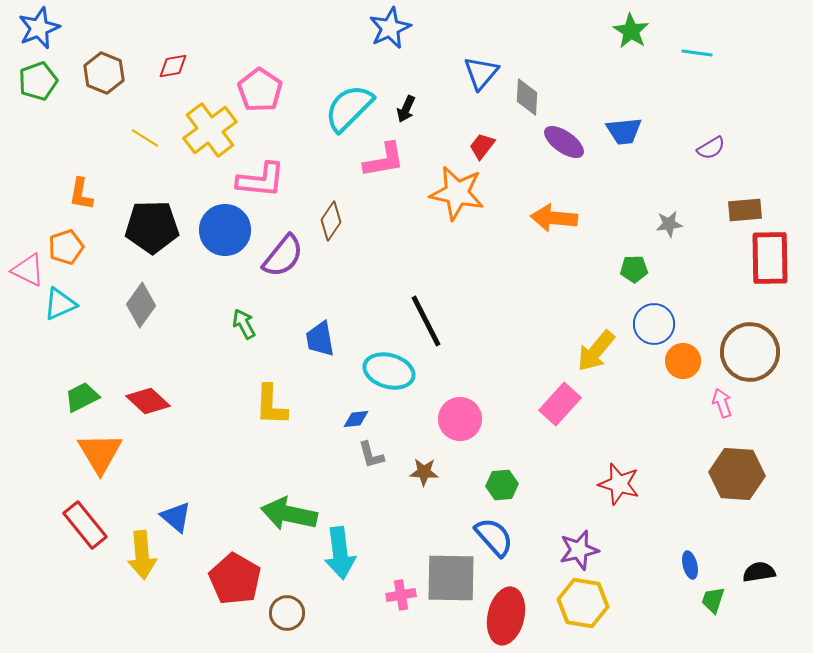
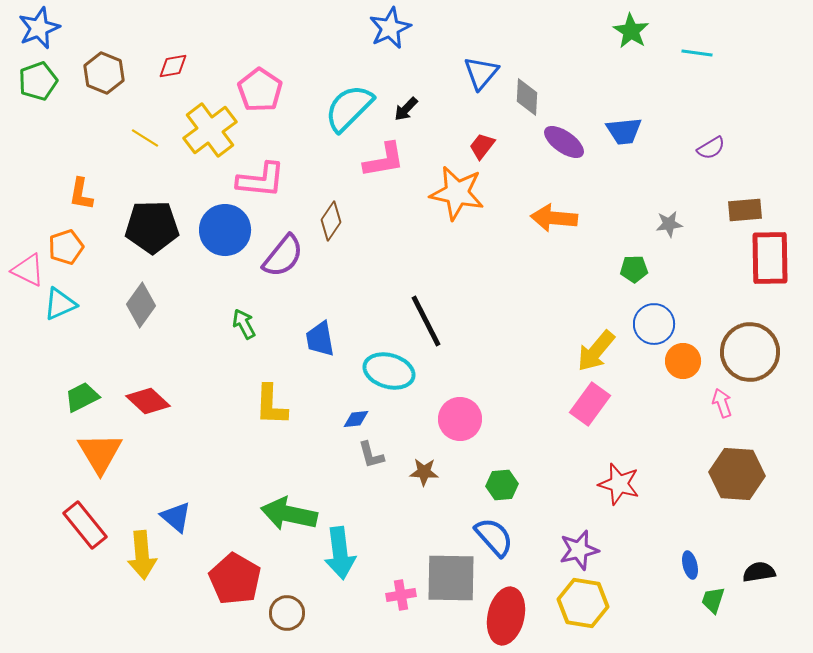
black arrow at (406, 109): rotated 20 degrees clockwise
pink rectangle at (560, 404): moved 30 px right; rotated 6 degrees counterclockwise
